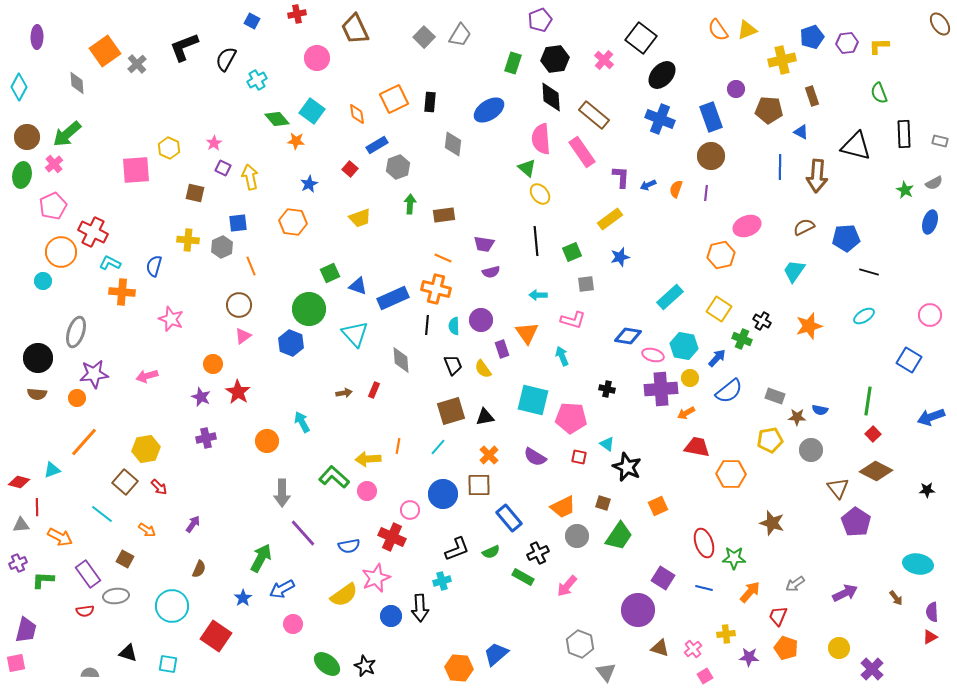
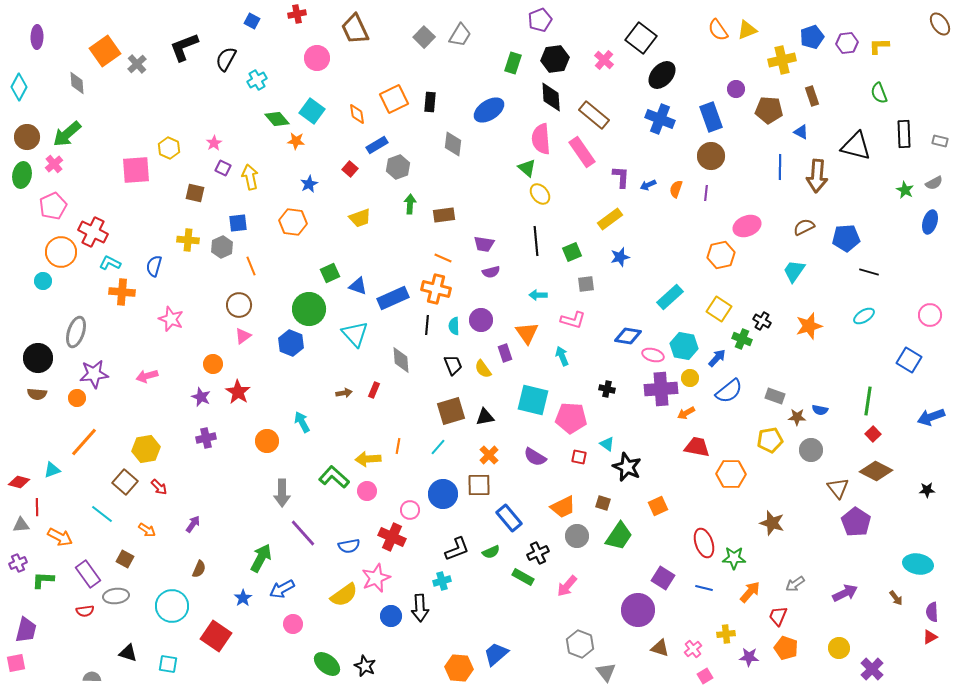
purple rectangle at (502, 349): moved 3 px right, 4 px down
gray semicircle at (90, 673): moved 2 px right, 4 px down
